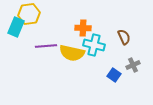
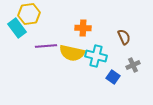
cyan rectangle: moved 1 px right, 1 px down; rotated 60 degrees counterclockwise
cyan cross: moved 2 px right, 11 px down
blue square: moved 1 px left, 2 px down
